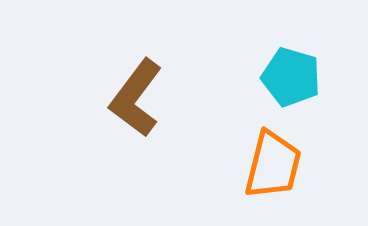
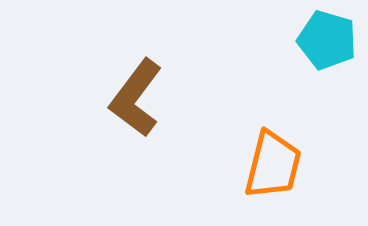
cyan pentagon: moved 36 px right, 37 px up
